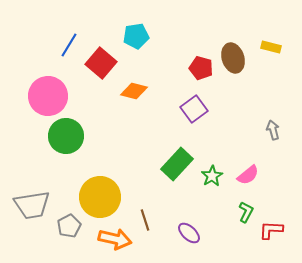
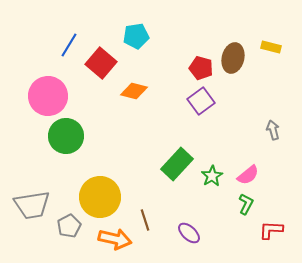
brown ellipse: rotated 32 degrees clockwise
purple square: moved 7 px right, 8 px up
green L-shape: moved 8 px up
